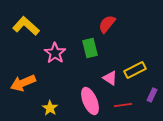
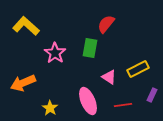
red semicircle: moved 1 px left
green rectangle: rotated 24 degrees clockwise
yellow rectangle: moved 3 px right, 1 px up
pink triangle: moved 1 px left, 1 px up
pink ellipse: moved 2 px left
